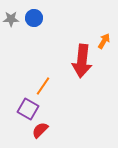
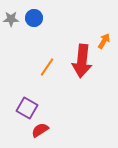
orange line: moved 4 px right, 19 px up
purple square: moved 1 px left, 1 px up
red semicircle: rotated 12 degrees clockwise
